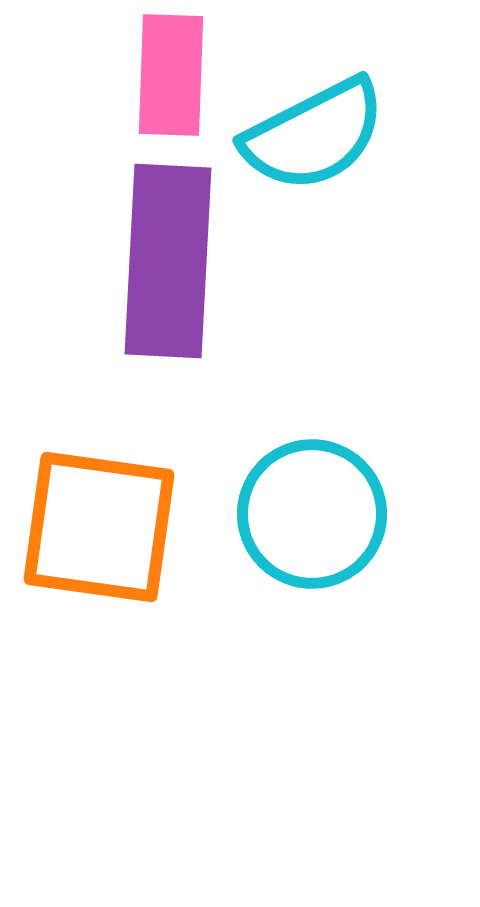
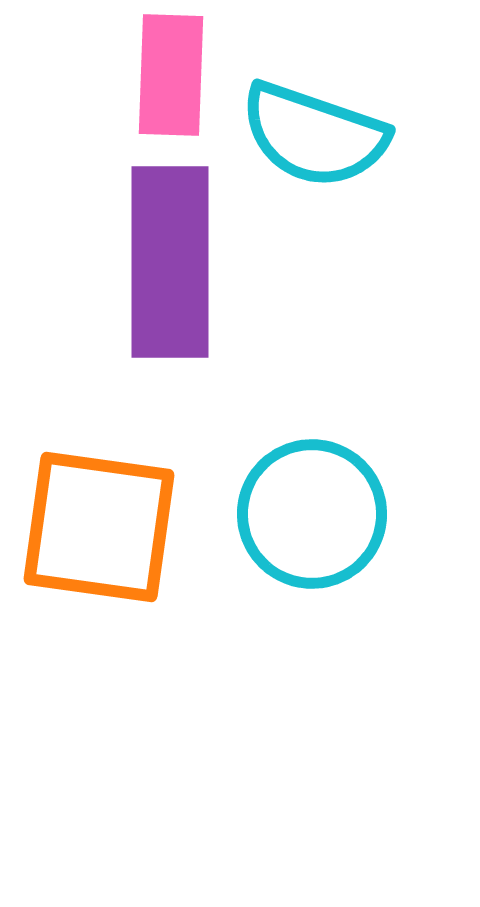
cyan semicircle: rotated 46 degrees clockwise
purple rectangle: moved 2 px right, 1 px down; rotated 3 degrees counterclockwise
